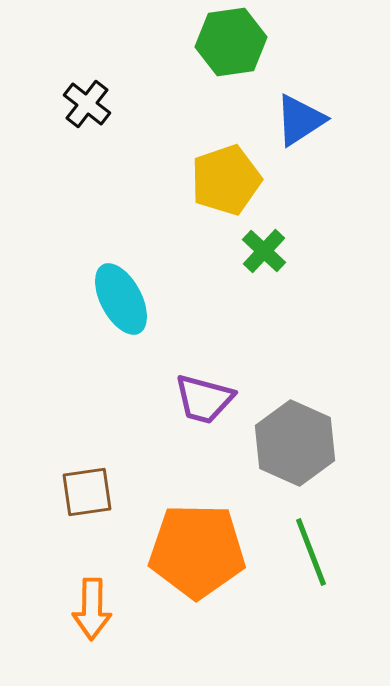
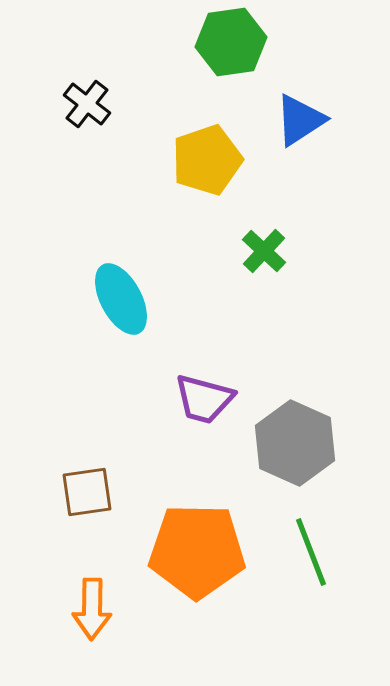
yellow pentagon: moved 19 px left, 20 px up
